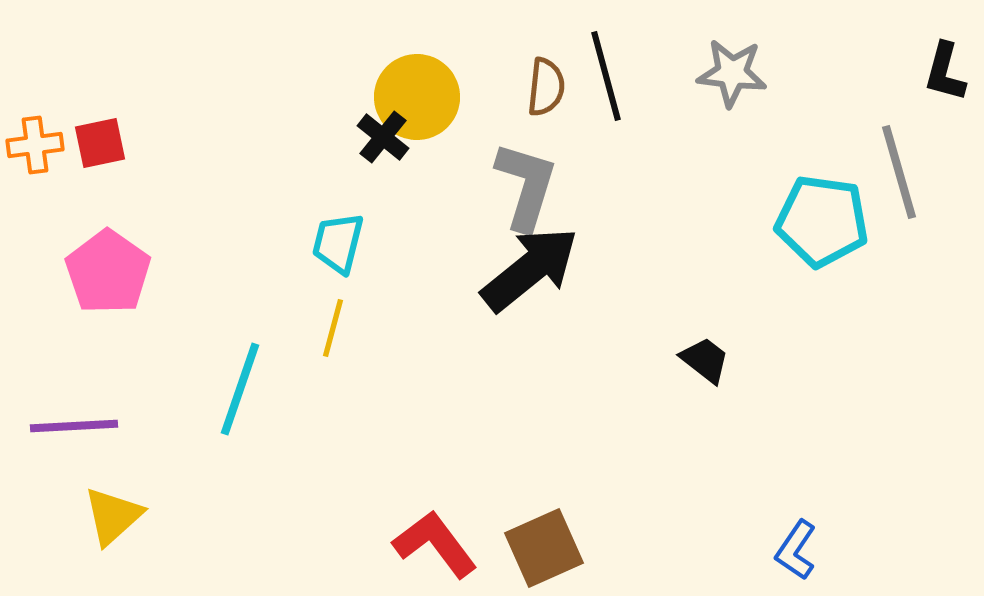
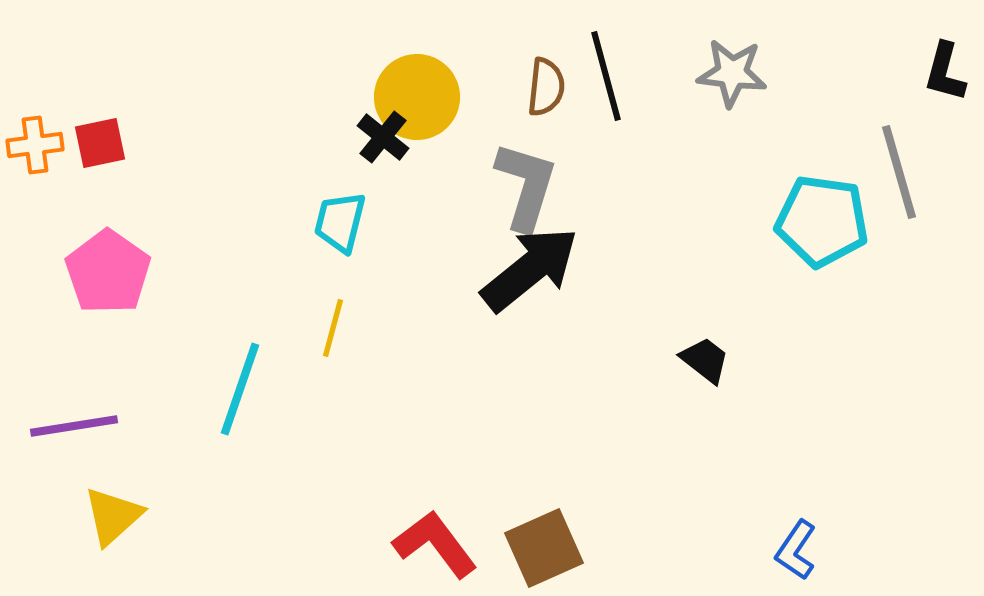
cyan trapezoid: moved 2 px right, 21 px up
purple line: rotated 6 degrees counterclockwise
